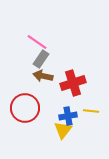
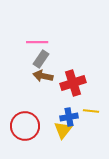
pink line: rotated 35 degrees counterclockwise
red circle: moved 18 px down
blue cross: moved 1 px right, 1 px down
